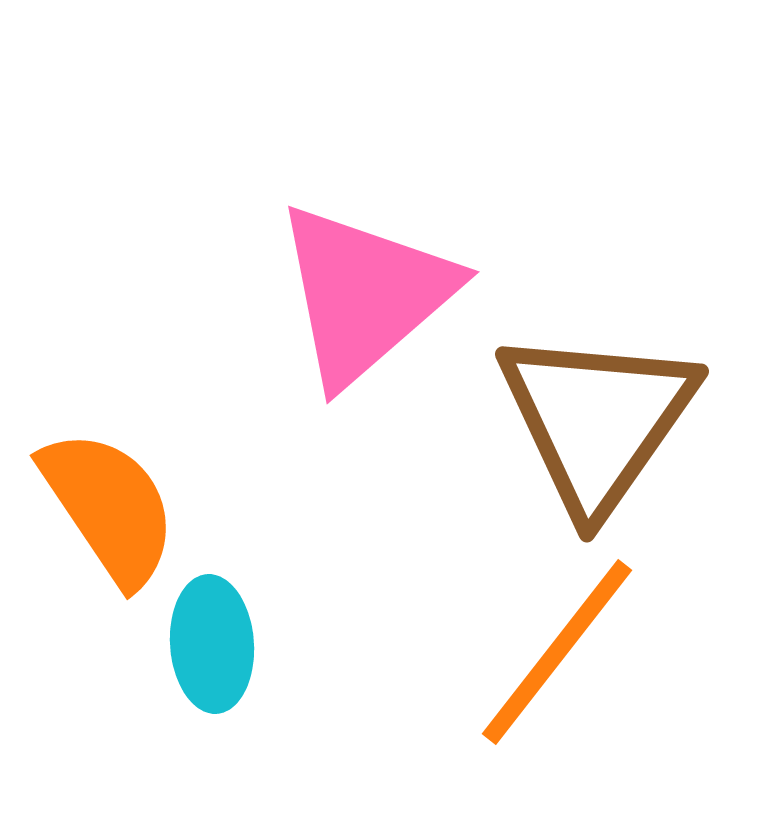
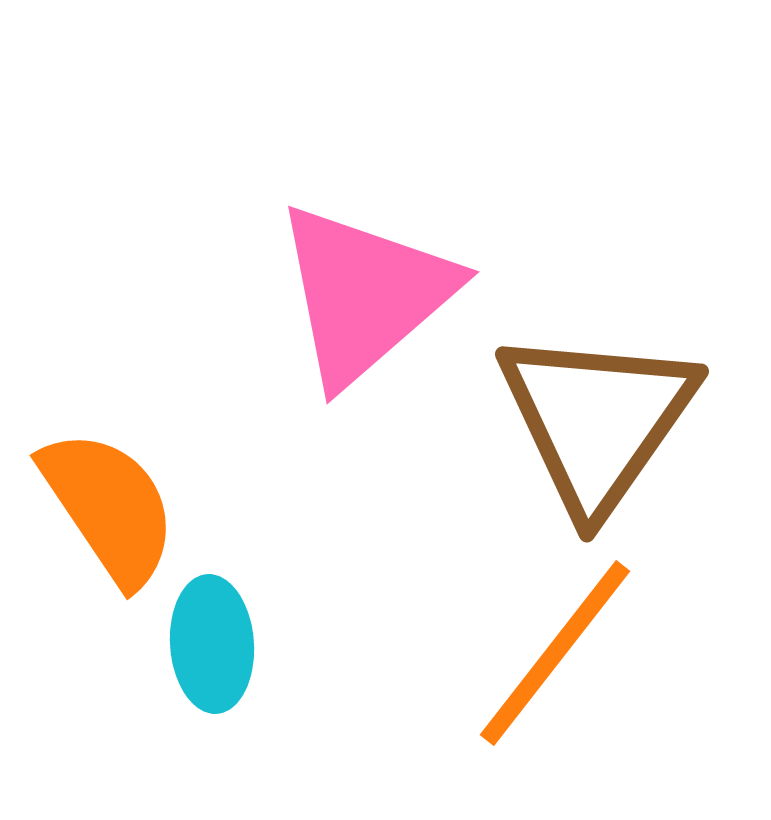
orange line: moved 2 px left, 1 px down
